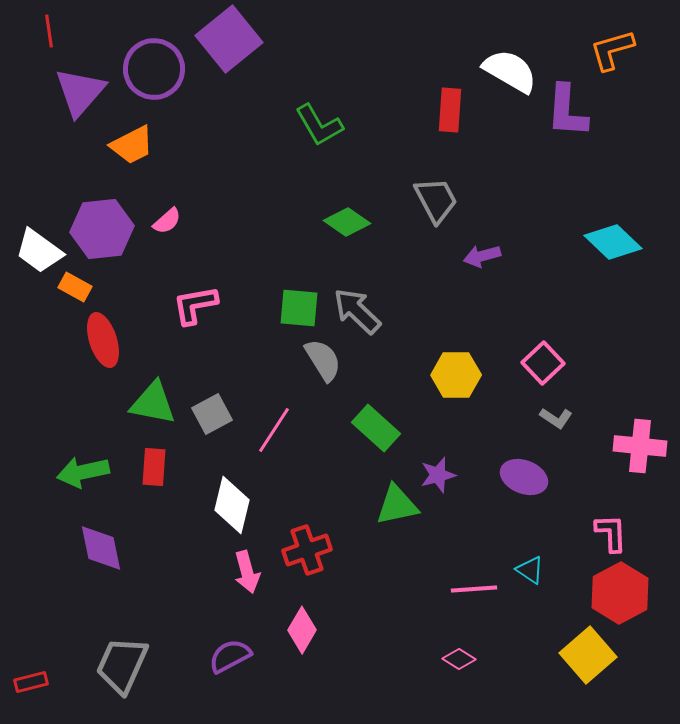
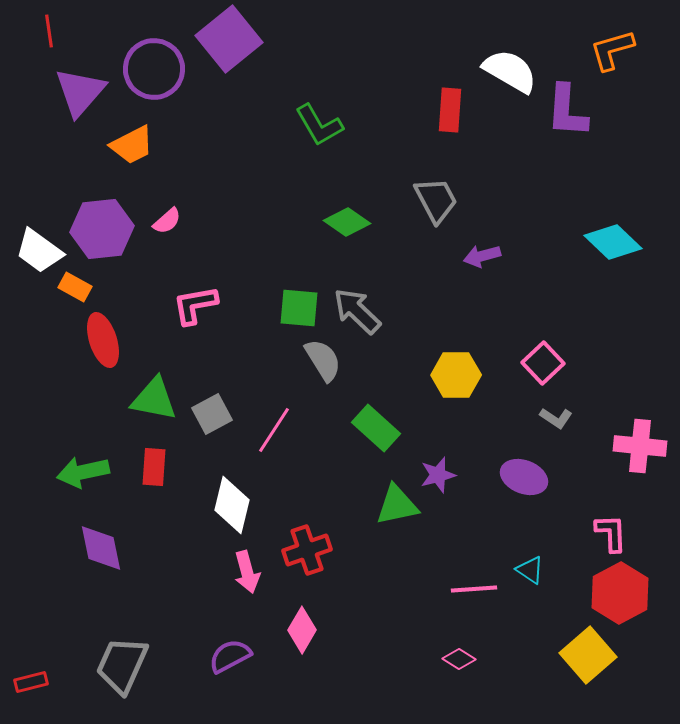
green triangle at (153, 403): moved 1 px right, 4 px up
